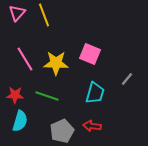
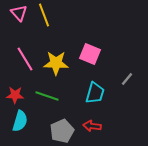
pink triangle: moved 2 px right; rotated 24 degrees counterclockwise
